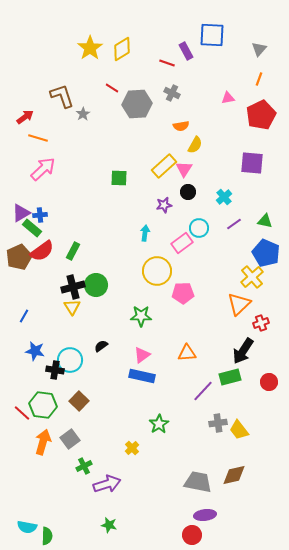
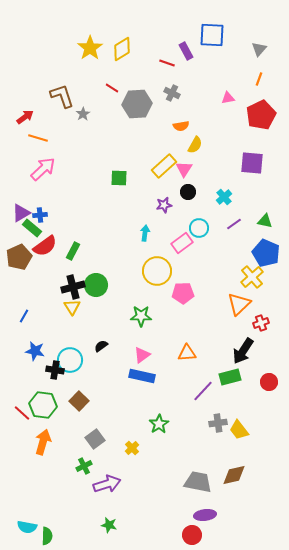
red semicircle at (42, 251): moved 3 px right, 5 px up
gray square at (70, 439): moved 25 px right
